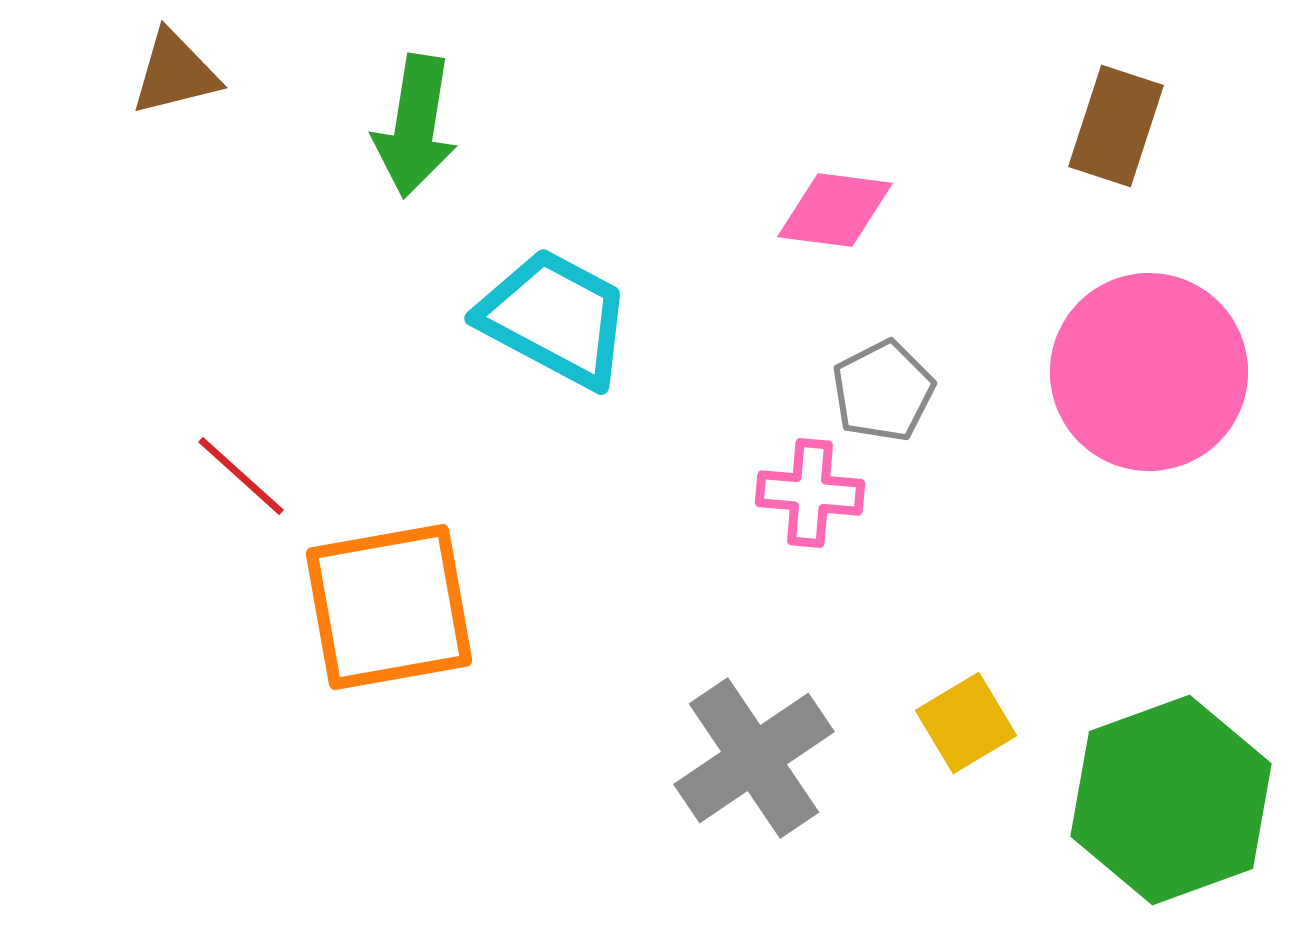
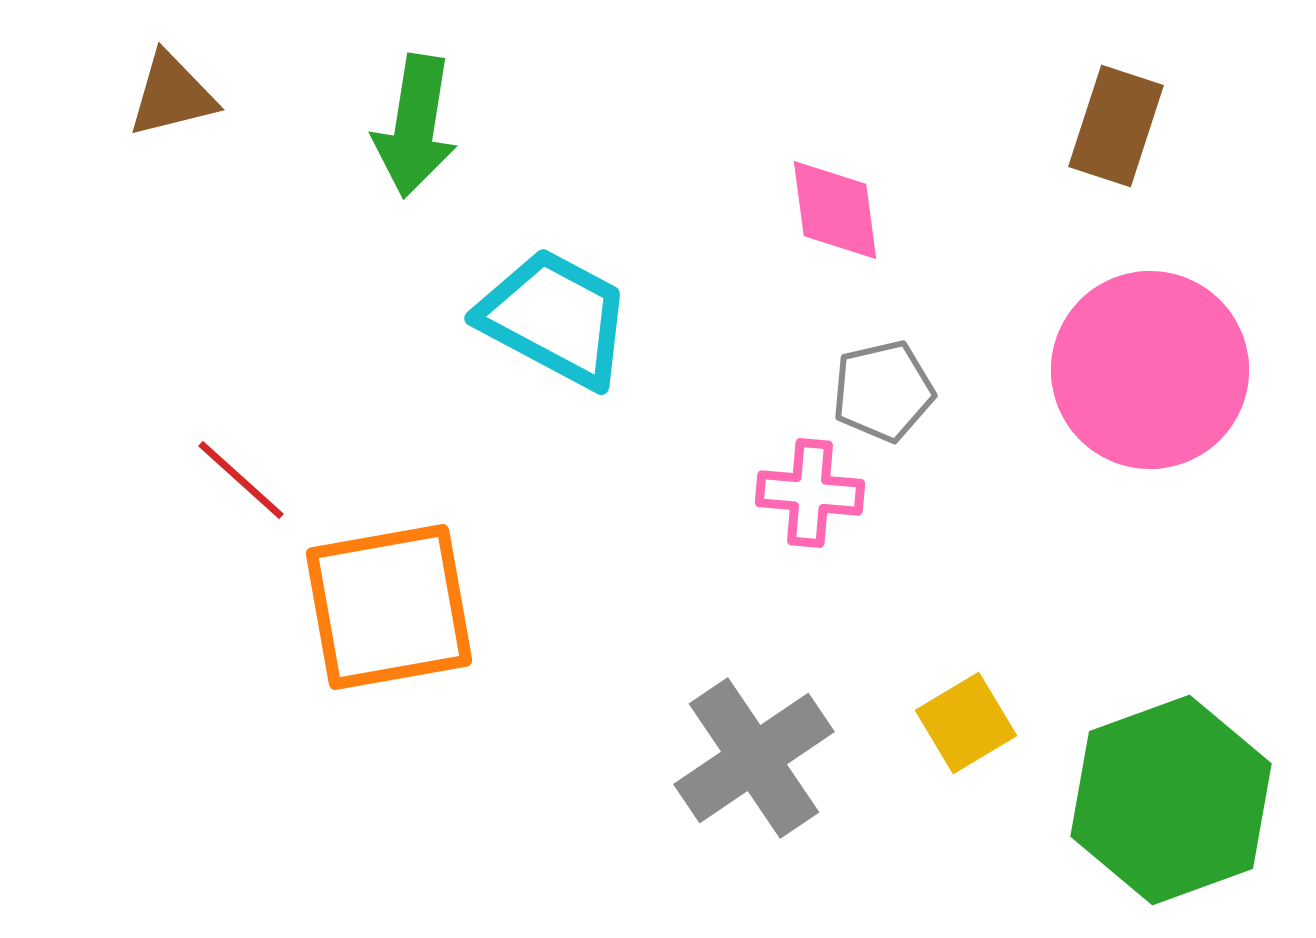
brown triangle: moved 3 px left, 22 px down
pink diamond: rotated 75 degrees clockwise
pink circle: moved 1 px right, 2 px up
gray pentagon: rotated 14 degrees clockwise
red line: moved 4 px down
